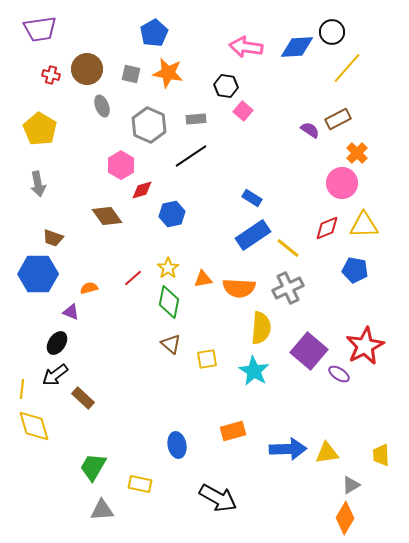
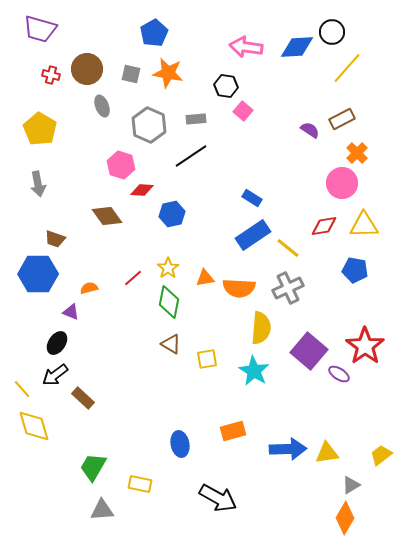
purple trapezoid at (40, 29): rotated 24 degrees clockwise
brown rectangle at (338, 119): moved 4 px right
pink hexagon at (121, 165): rotated 12 degrees counterclockwise
red diamond at (142, 190): rotated 20 degrees clockwise
red diamond at (327, 228): moved 3 px left, 2 px up; rotated 12 degrees clockwise
brown trapezoid at (53, 238): moved 2 px right, 1 px down
orange triangle at (203, 279): moved 2 px right, 1 px up
brown triangle at (171, 344): rotated 10 degrees counterclockwise
red star at (365, 346): rotated 9 degrees counterclockwise
yellow line at (22, 389): rotated 48 degrees counterclockwise
blue ellipse at (177, 445): moved 3 px right, 1 px up
yellow trapezoid at (381, 455): rotated 55 degrees clockwise
